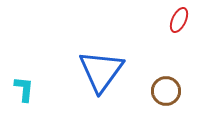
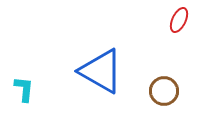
blue triangle: rotated 36 degrees counterclockwise
brown circle: moved 2 px left
